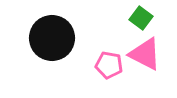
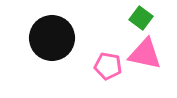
pink triangle: rotated 15 degrees counterclockwise
pink pentagon: moved 1 px left, 1 px down
